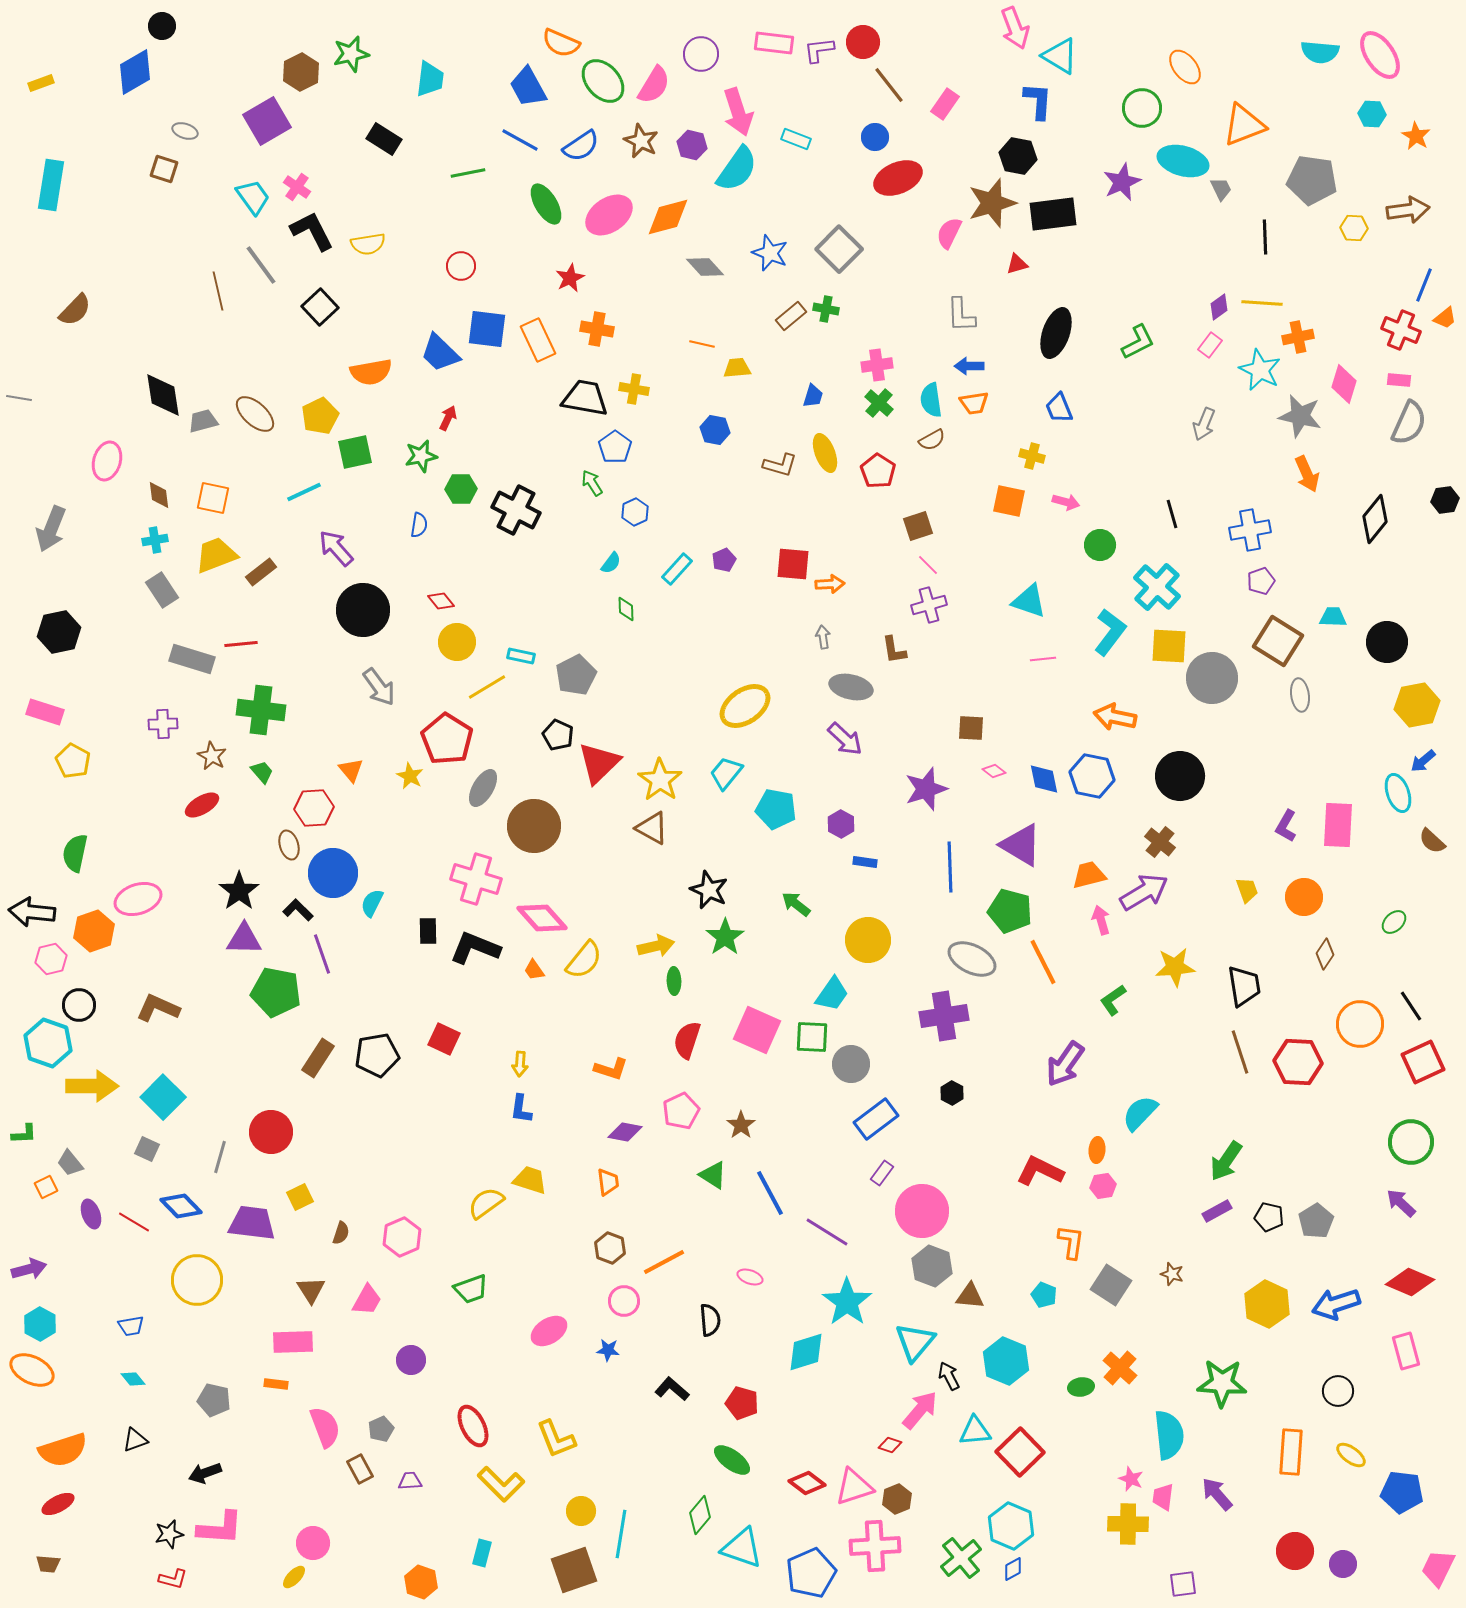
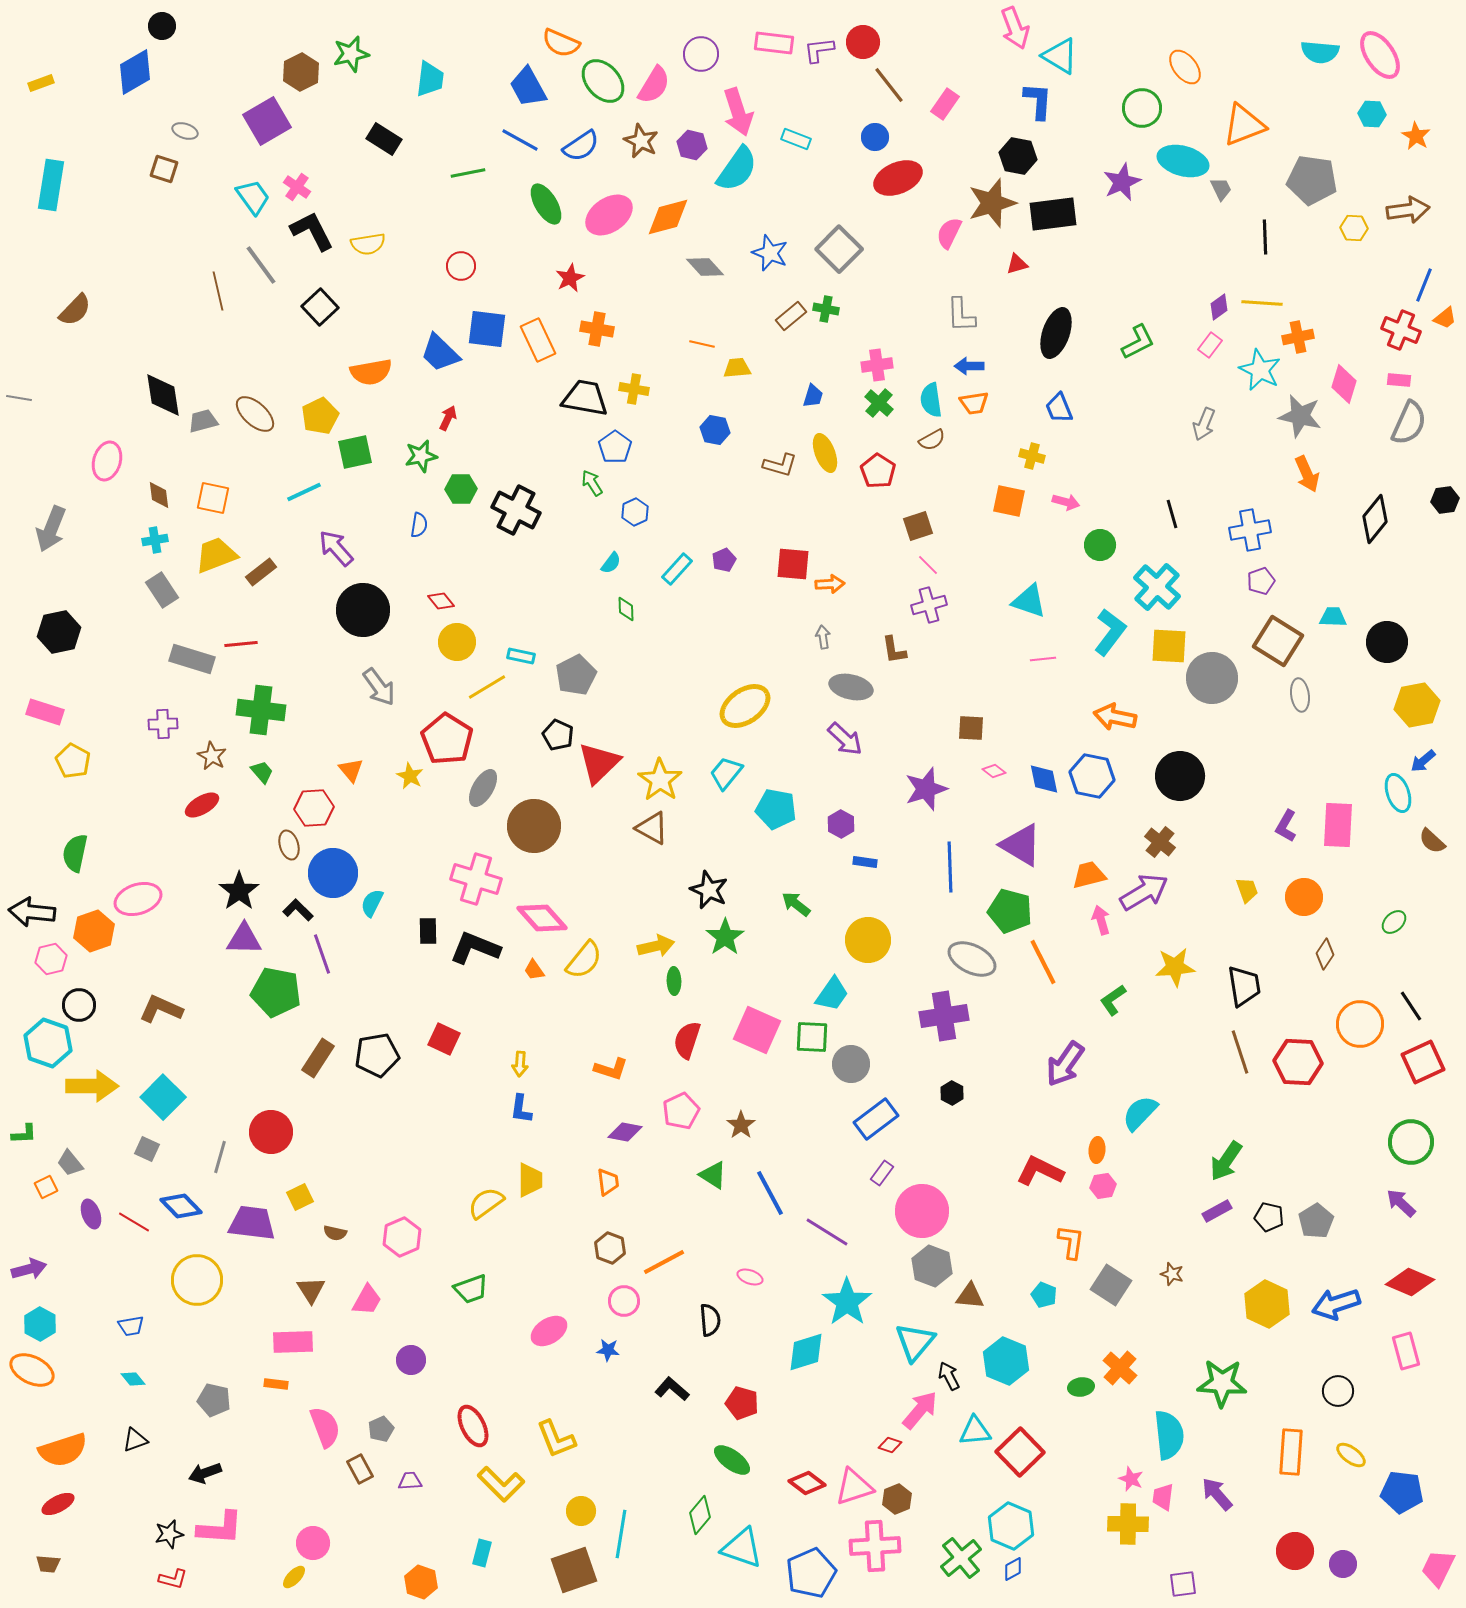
brown L-shape at (158, 1008): moved 3 px right, 1 px down
yellow trapezoid at (530, 1180): rotated 72 degrees clockwise
brown semicircle at (341, 1233): moved 6 px left; rotated 85 degrees clockwise
